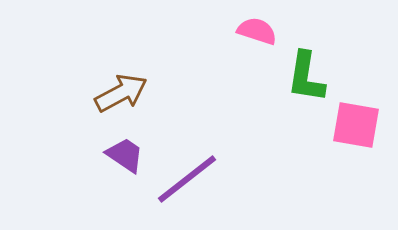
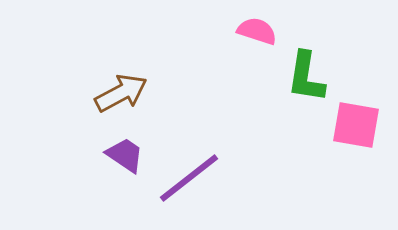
purple line: moved 2 px right, 1 px up
